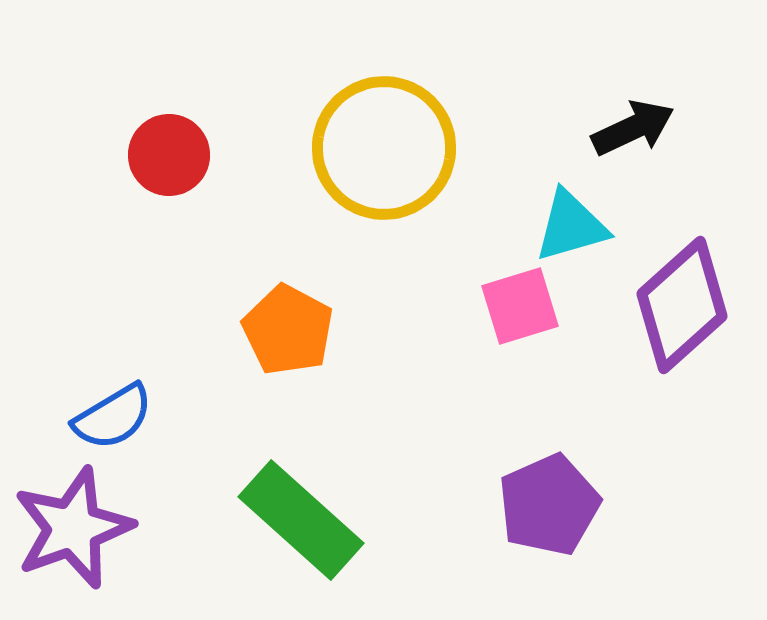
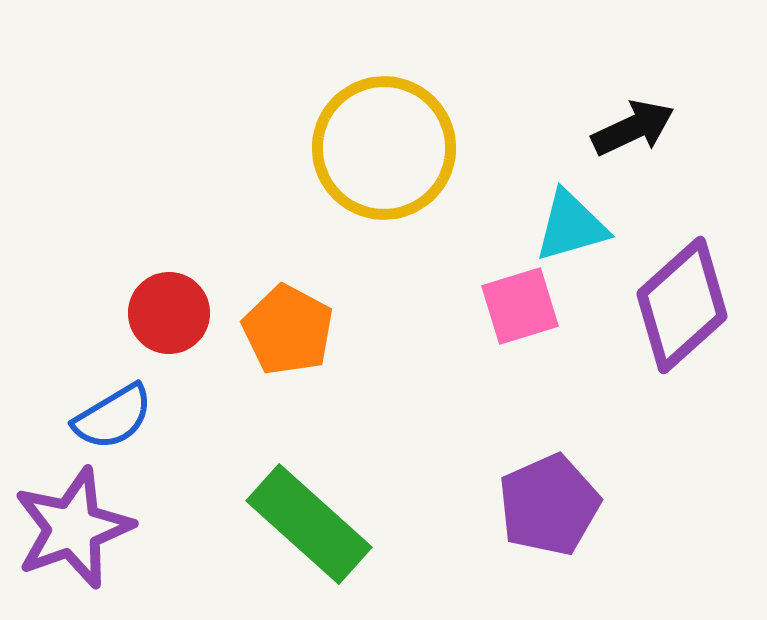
red circle: moved 158 px down
green rectangle: moved 8 px right, 4 px down
